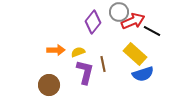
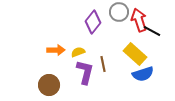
red arrow: moved 6 px right, 1 px up; rotated 85 degrees counterclockwise
